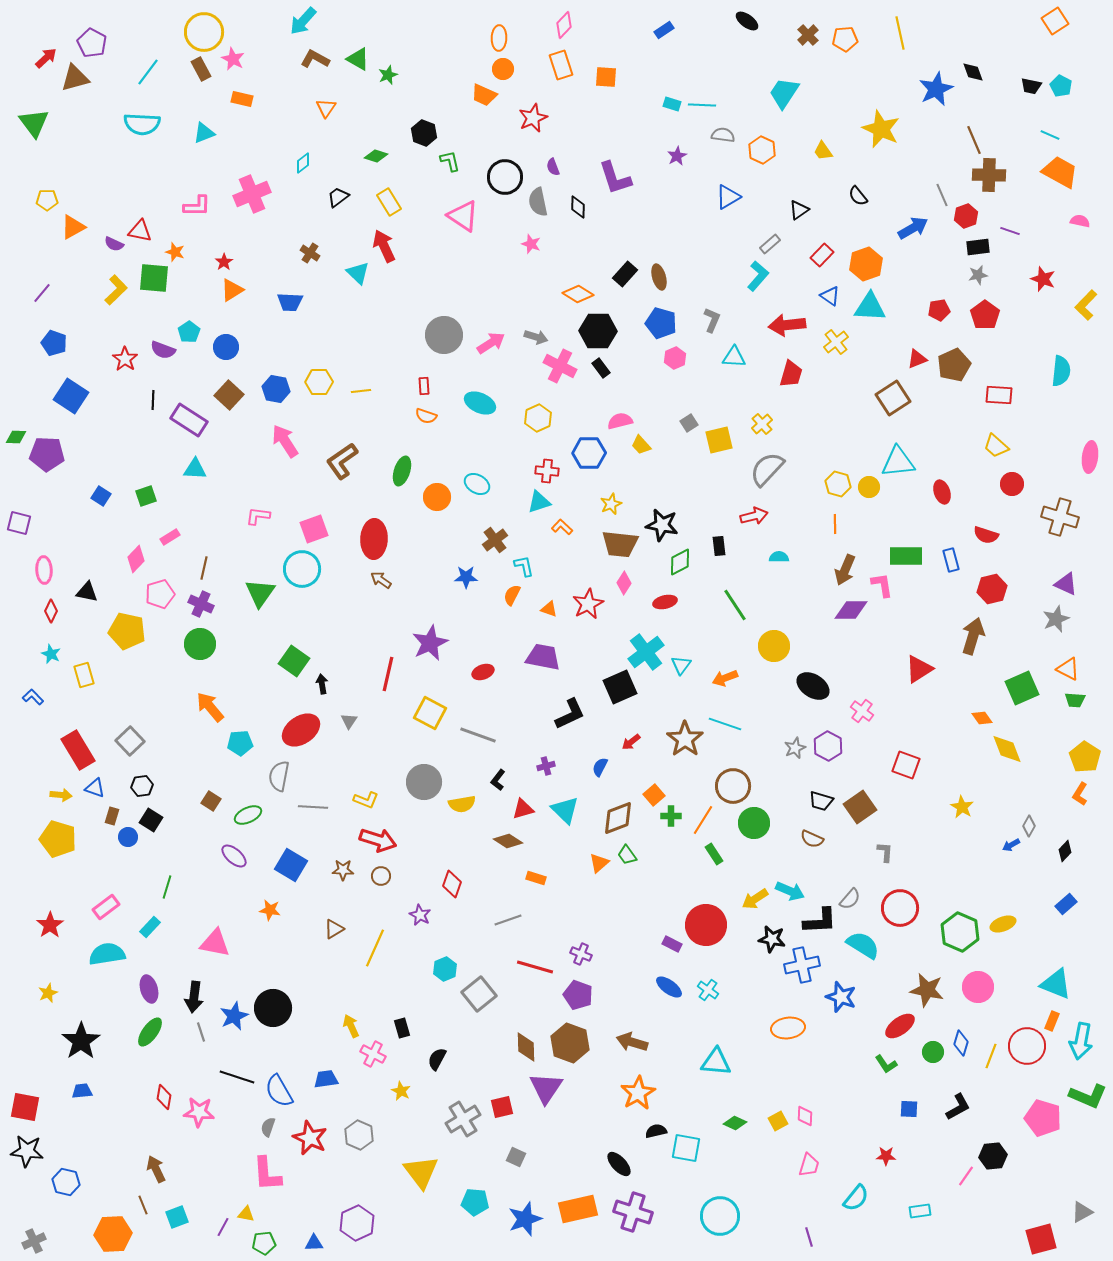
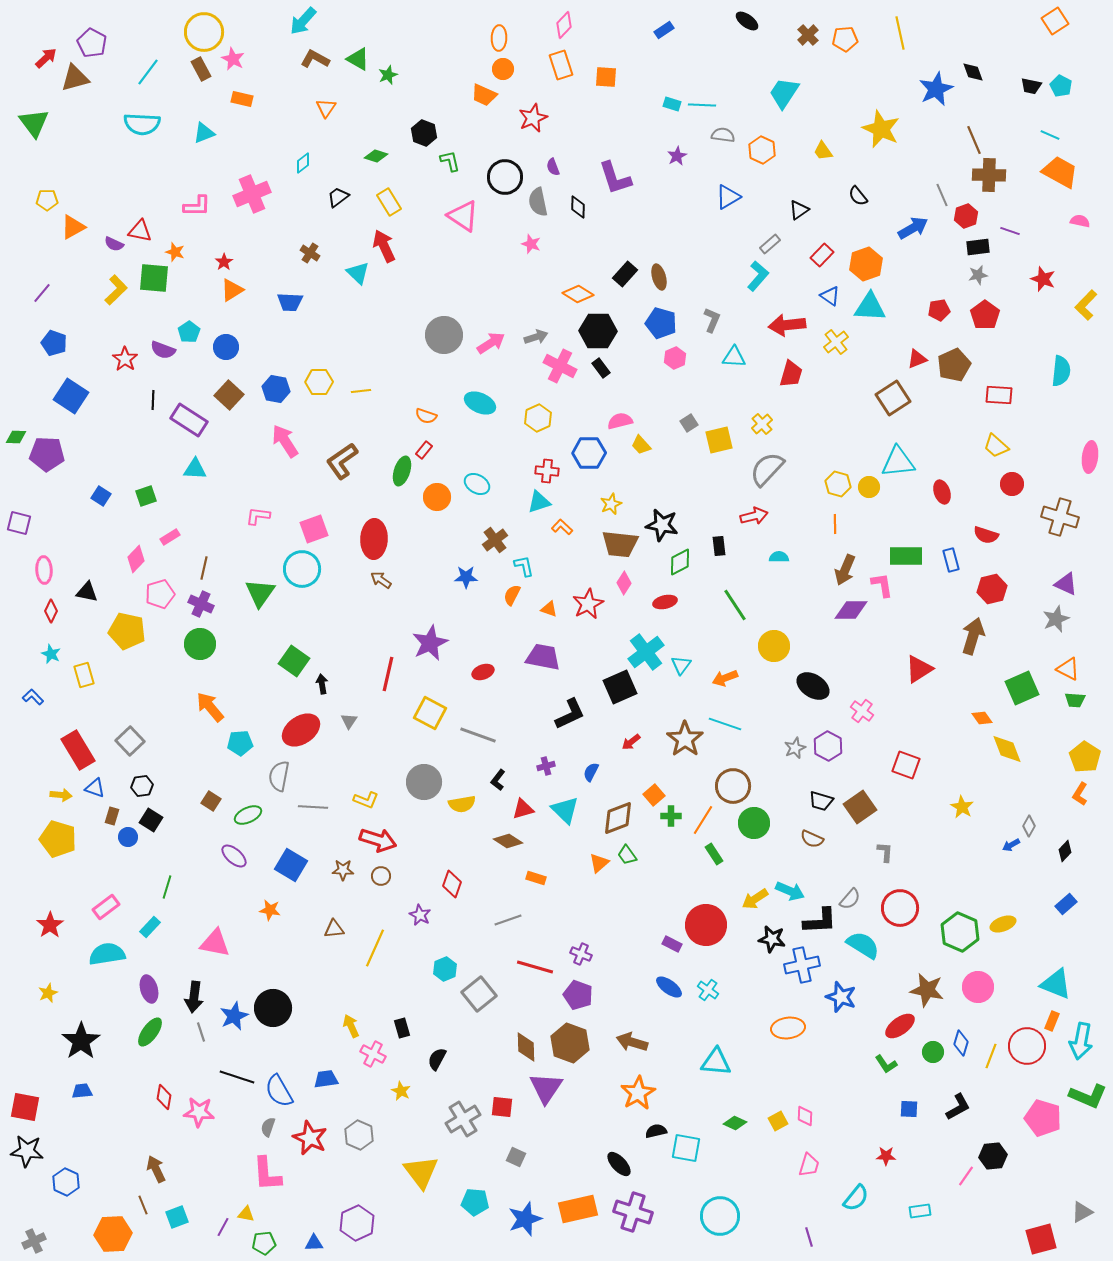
gray arrow at (536, 337): rotated 35 degrees counterclockwise
red rectangle at (424, 386): moved 64 px down; rotated 42 degrees clockwise
blue semicircle at (600, 767): moved 9 px left, 5 px down
brown triangle at (334, 929): rotated 25 degrees clockwise
red square at (502, 1107): rotated 20 degrees clockwise
blue hexagon at (66, 1182): rotated 12 degrees clockwise
